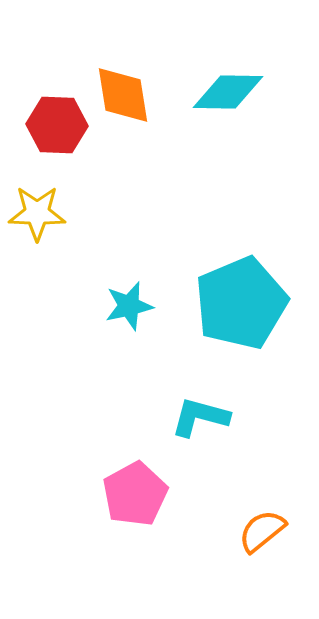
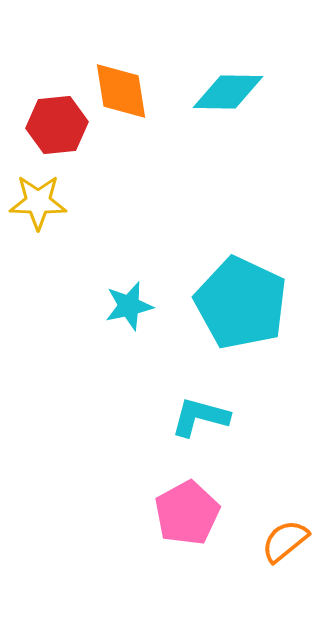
orange diamond: moved 2 px left, 4 px up
red hexagon: rotated 8 degrees counterclockwise
yellow star: moved 1 px right, 11 px up
cyan pentagon: rotated 24 degrees counterclockwise
pink pentagon: moved 52 px right, 19 px down
orange semicircle: moved 23 px right, 10 px down
